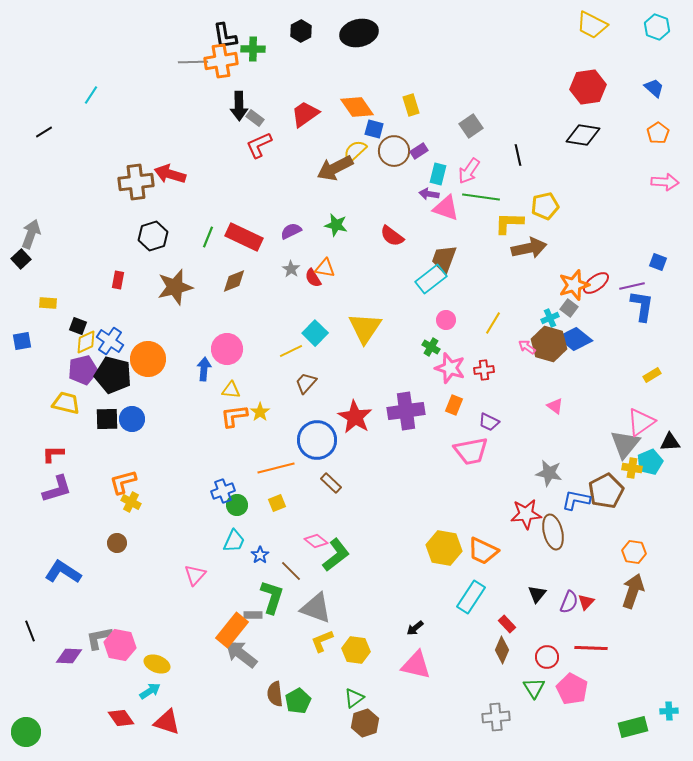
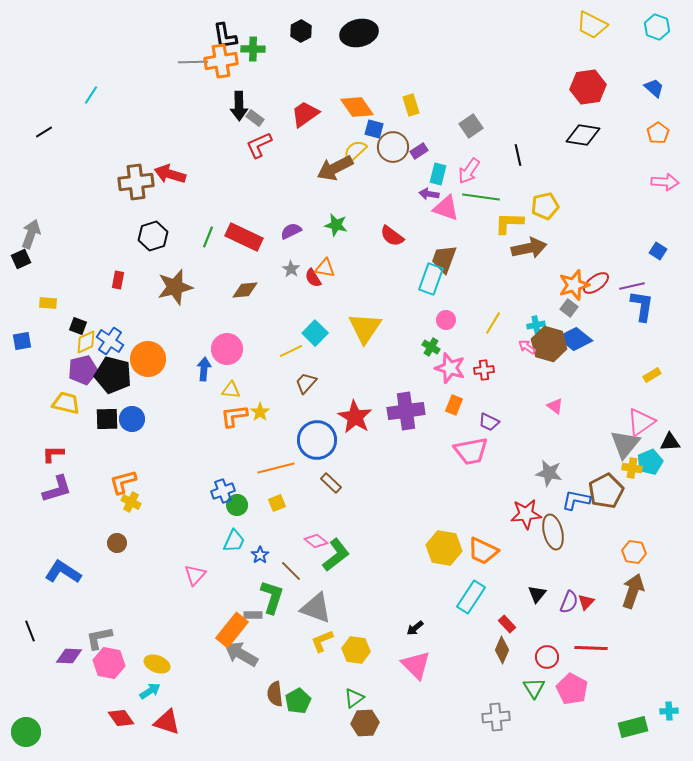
brown circle at (394, 151): moved 1 px left, 4 px up
black square at (21, 259): rotated 18 degrees clockwise
blue square at (658, 262): moved 11 px up; rotated 12 degrees clockwise
cyan rectangle at (431, 279): rotated 32 degrees counterclockwise
brown diamond at (234, 281): moved 11 px right, 9 px down; rotated 16 degrees clockwise
cyan cross at (550, 318): moved 14 px left, 7 px down; rotated 12 degrees clockwise
pink hexagon at (120, 645): moved 11 px left, 18 px down
gray arrow at (241, 654): rotated 8 degrees counterclockwise
pink triangle at (416, 665): rotated 32 degrees clockwise
brown hexagon at (365, 723): rotated 16 degrees clockwise
